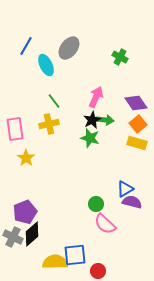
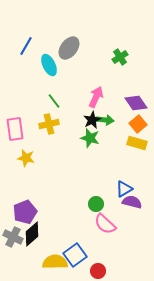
green cross: rotated 28 degrees clockwise
cyan ellipse: moved 3 px right
yellow star: rotated 24 degrees counterclockwise
blue triangle: moved 1 px left
blue square: rotated 30 degrees counterclockwise
